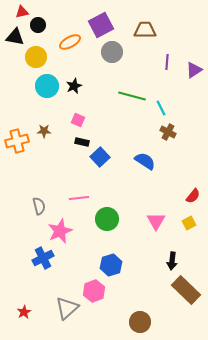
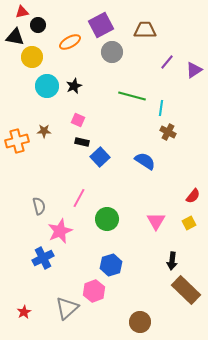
yellow circle: moved 4 px left
purple line: rotated 35 degrees clockwise
cyan line: rotated 35 degrees clockwise
pink line: rotated 54 degrees counterclockwise
